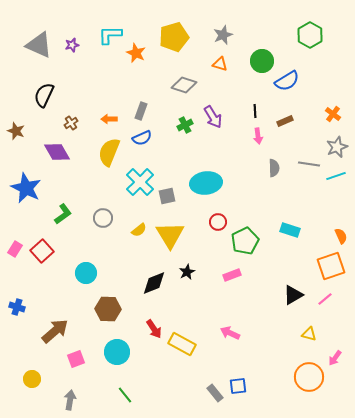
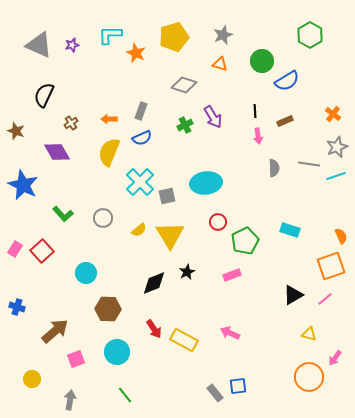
blue star at (26, 188): moved 3 px left, 3 px up
green L-shape at (63, 214): rotated 85 degrees clockwise
yellow rectangle at (182, 344): moved 2 px right, 4 px up
